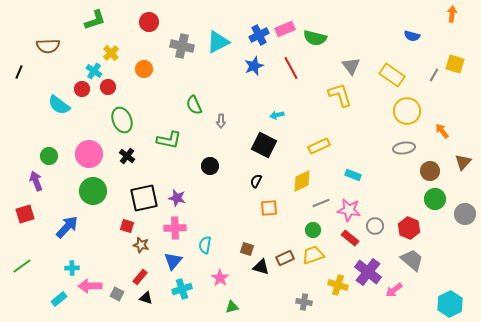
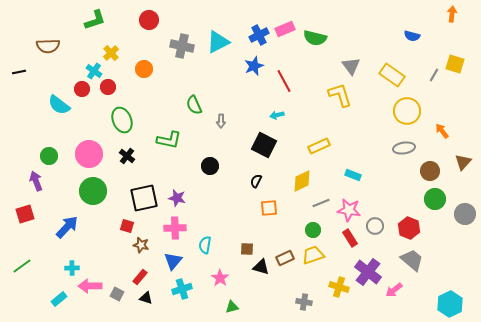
red circle at (149, 22): moved 2 px up
red line at (291, 68): moved 7 px left, 13 px down
black line at (19, 72): rotated 56 degrees clockwise
red rectangle at (350, 238): rotated 18 degrees clockwise
brown square at (247, 249): rotated 16 degrees counterclockwise
yellow cross at (338, 285): moved 1 px right, 2 px down
